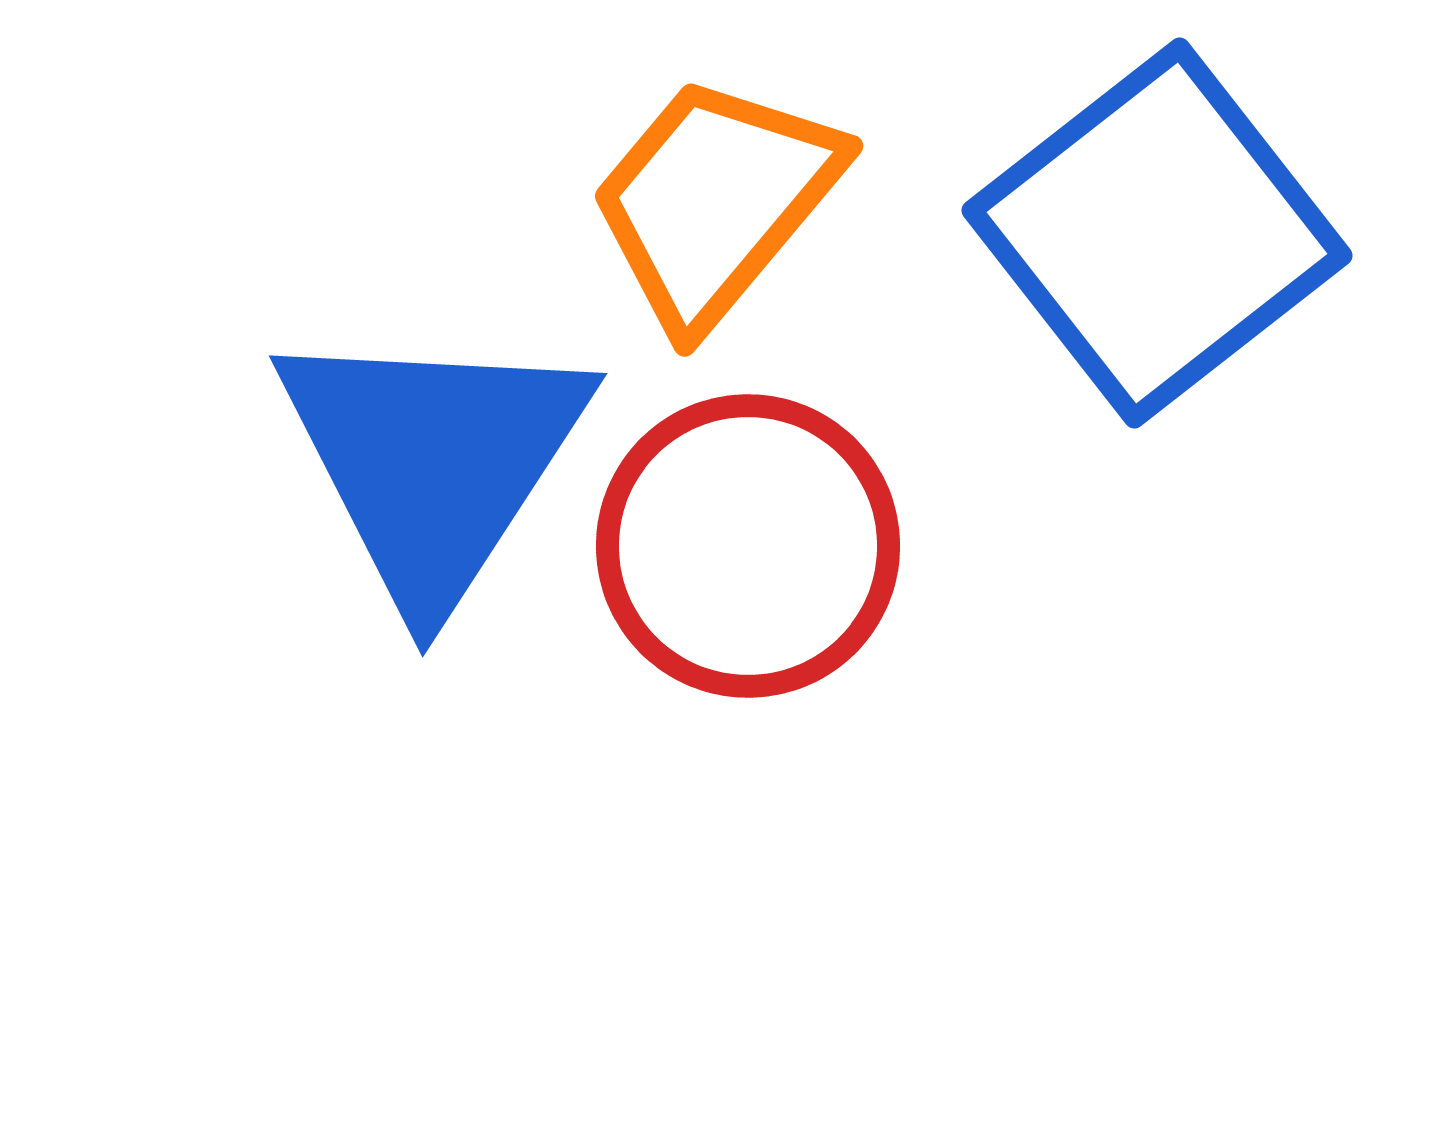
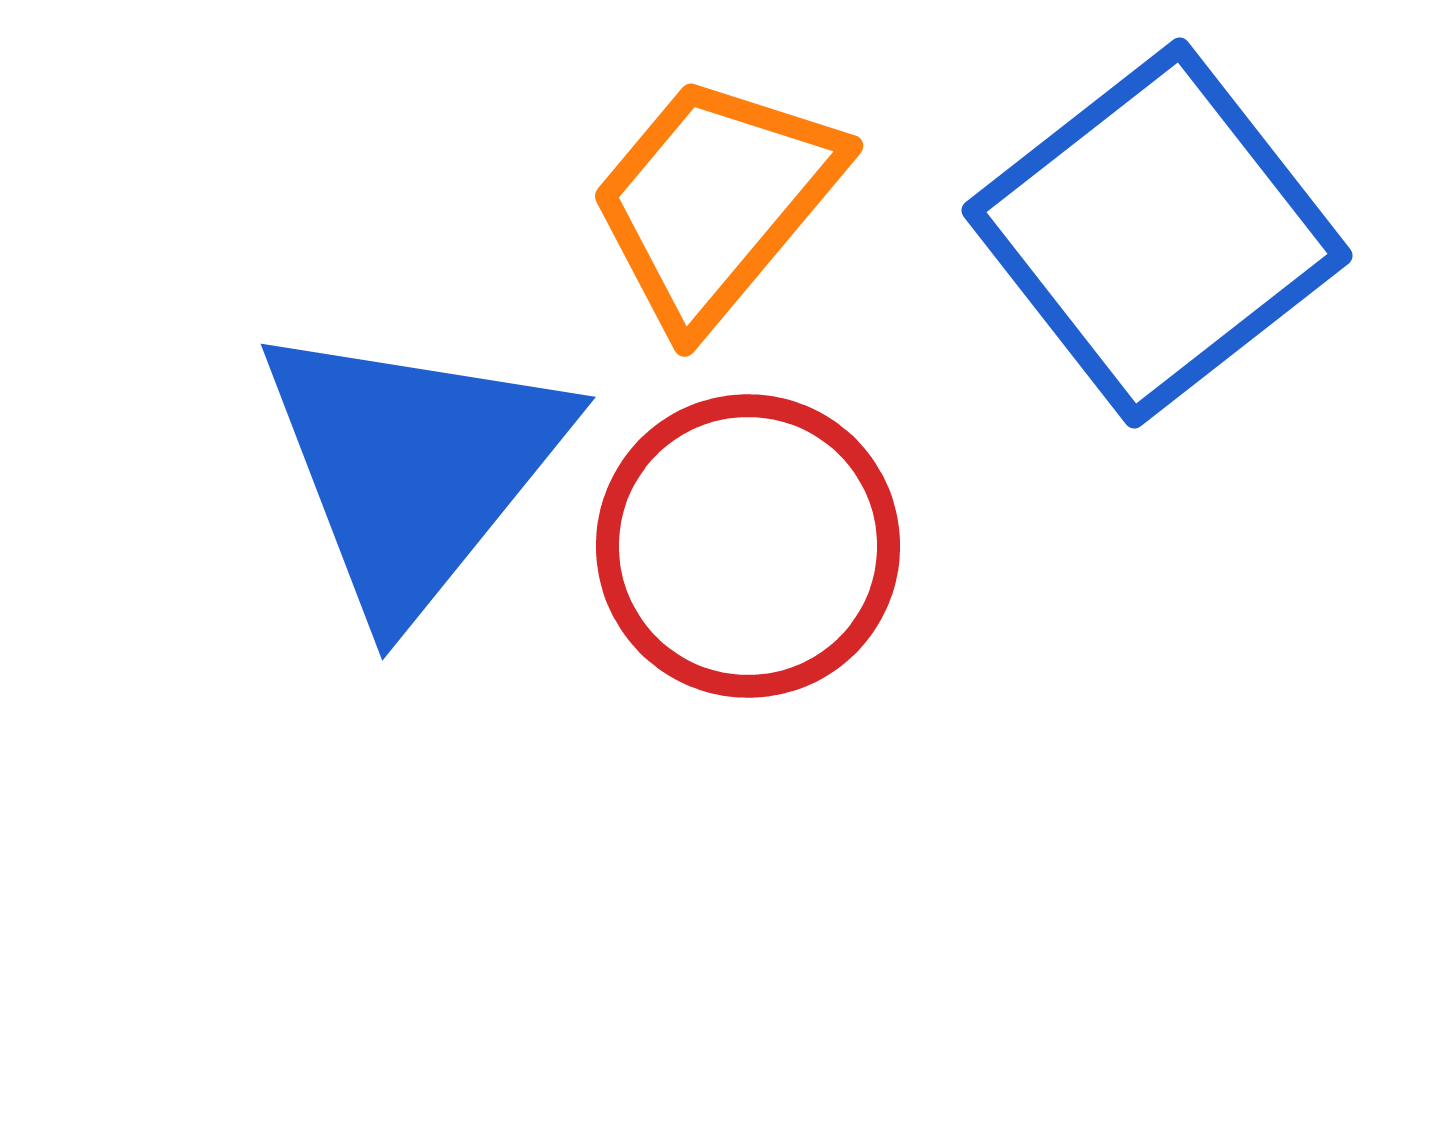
blue triangle: moved 20 px left, 5 px down; rotated 6 degrees clockwise
